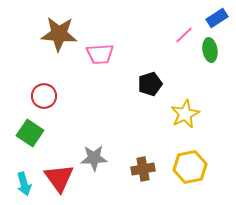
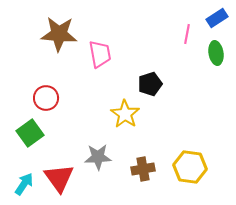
pink line: moved 3 px right, 1 px up; rotated 36 degrees counterclockwise
green ellipse: moved 6 px right, 3 px down
pink trapezoid: rotated 96 degrees counterclockwise
red circle: moved 2 px right, 2 px down
yellow star: moved 60 px left; rotated 12 degrees counterclockwise
green square: rotated 20 degrees clockwise
gray star: moved 4 px right, 1 px up
yellow hexagon: rotated 20 degrees clockwise
cyan arrow: rotated 130 degrees counterclockwise
